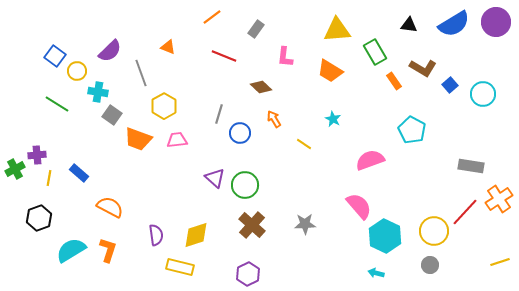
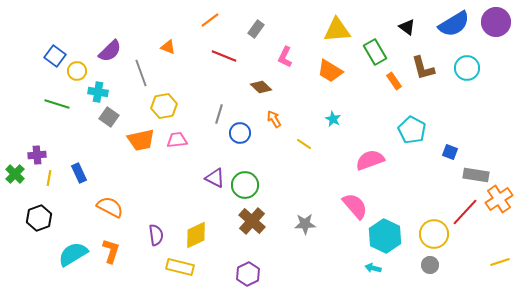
orange line at (212, 17): moved 2 px left, 3 px down
black triangle at (409, 25): moved 2 px left, 2 px down; rotated 30 degrees clockwise
pink L-shape at (285, 57): rotated 20 degrees clockwise
brown L-shape at (423, 68): rotated 44 degrees clockwise
blue square at (450, 85): moved 67 px down; rotated 28 degrees counterclockwise
cyan circle at (483, 94): moved 16 px left, 26 px up
green line at (57, 104): rotated 15 degrees counterclockwise
yellow hexagon at (164, 106): rotated 20 degrees clockwise
gray square at (112, 115): moved 3 px left, 2 px down
orange trapezoid at (138, 139): moved 3 px right, 1 px down; rotated 32 degrees counterclockwise
gray rectangle at (471, 166): moved 5 px right, 9 px down
green cross at (15, 169): moved 5 px down; rotated 18 degrees counterclockwise
blue rectangle at (79, 173): rotated 24 degrees clockwise
purple triangle at (215, 178): rotated 15 degrees counterclockwise
pink semicircle at (359, 206): moved 4 px left
brown cross at (252, 225): moved 4 px up
yellow circle at (434, 231): moved 3 px down
yellow diamond at (196, 235): rotated 8 degrees counterclockwise
cyan semicircle at (71, 250): moved 2 px right, 4 px down
orange L-shape at (108, 250): moved 3 px right, 1 px down
cyan arrow at (376, 273): moved 3 px left, 5 px up
